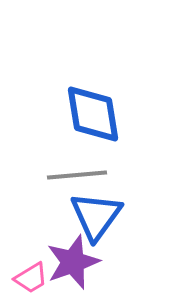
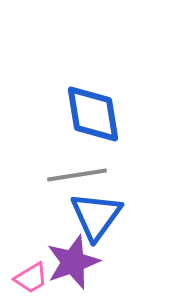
gray line: rotated 4 degrees counterclockwise
